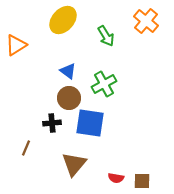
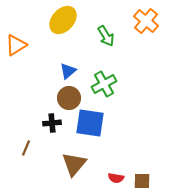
blue triangle: rotated 42 degrees clockwise
